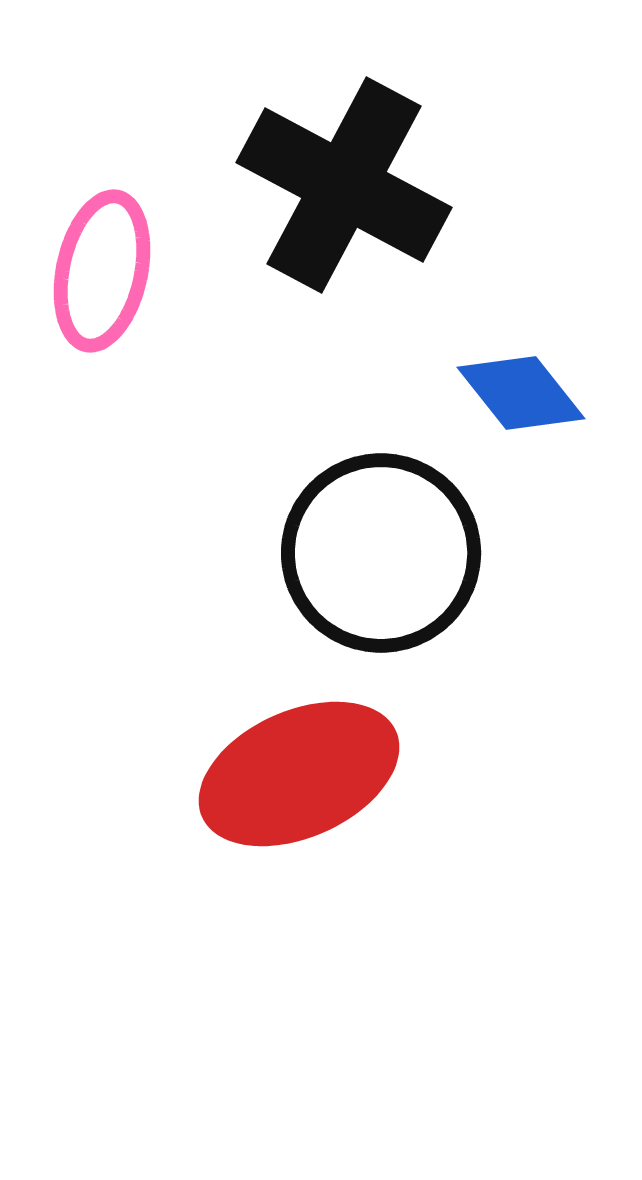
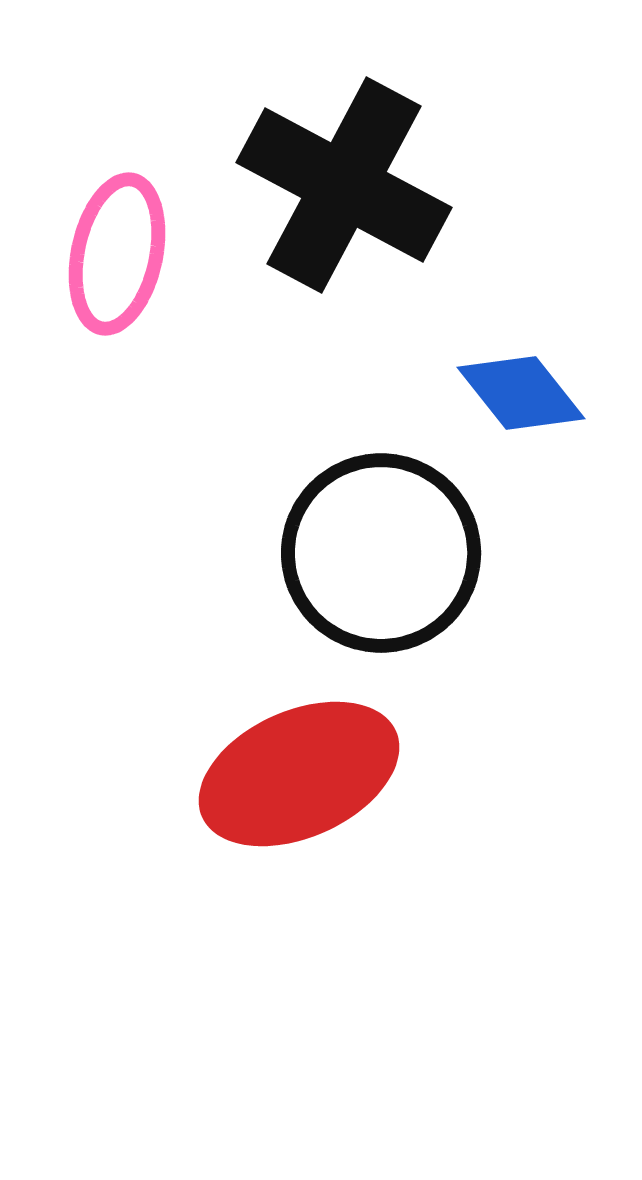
pink ellipse: moved 15 px right, 17 px up
